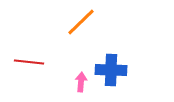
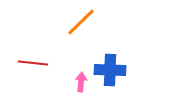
red line: moved 4 px right, 1 px down
blue cross: moved 1 px left
